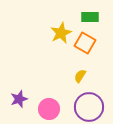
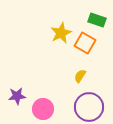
green rectangle: moved 7 px right, 3 px down; rotated 18 degrees clockwise
purple star: moved 2 px left, 3 px up; rotated 12 degrees clockwise
pink circle: moved 6 px left
